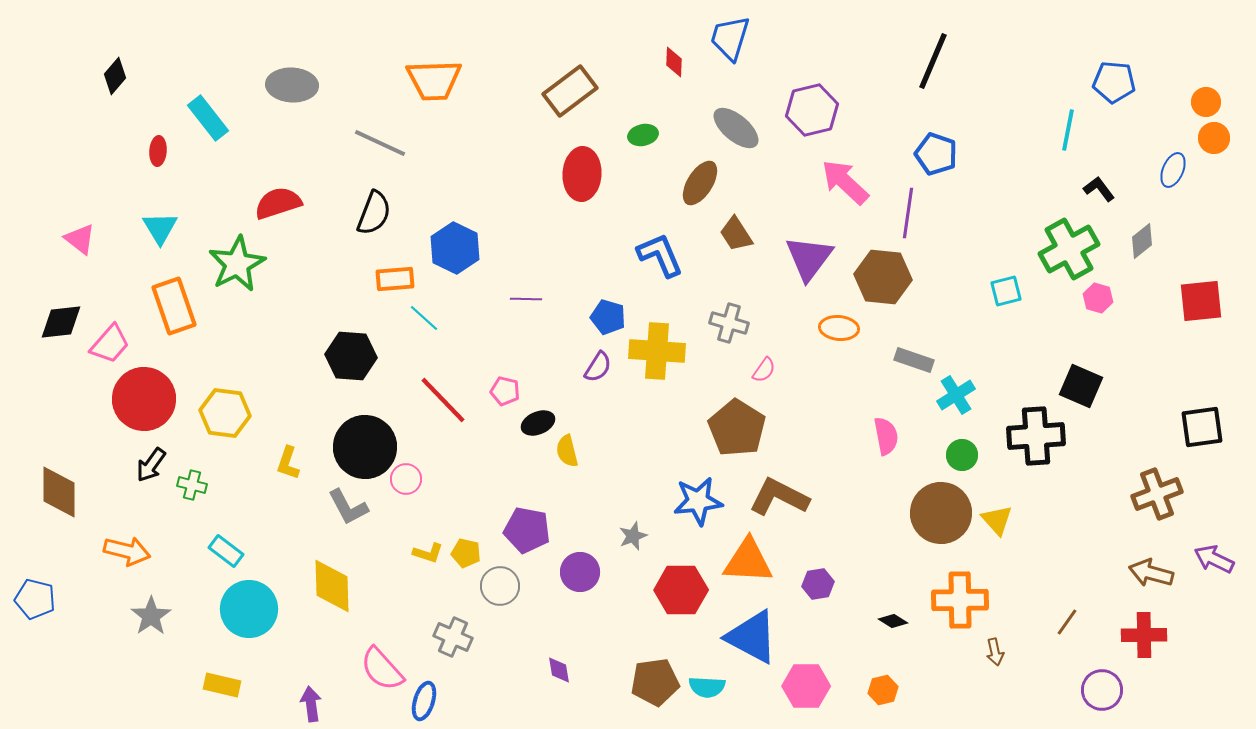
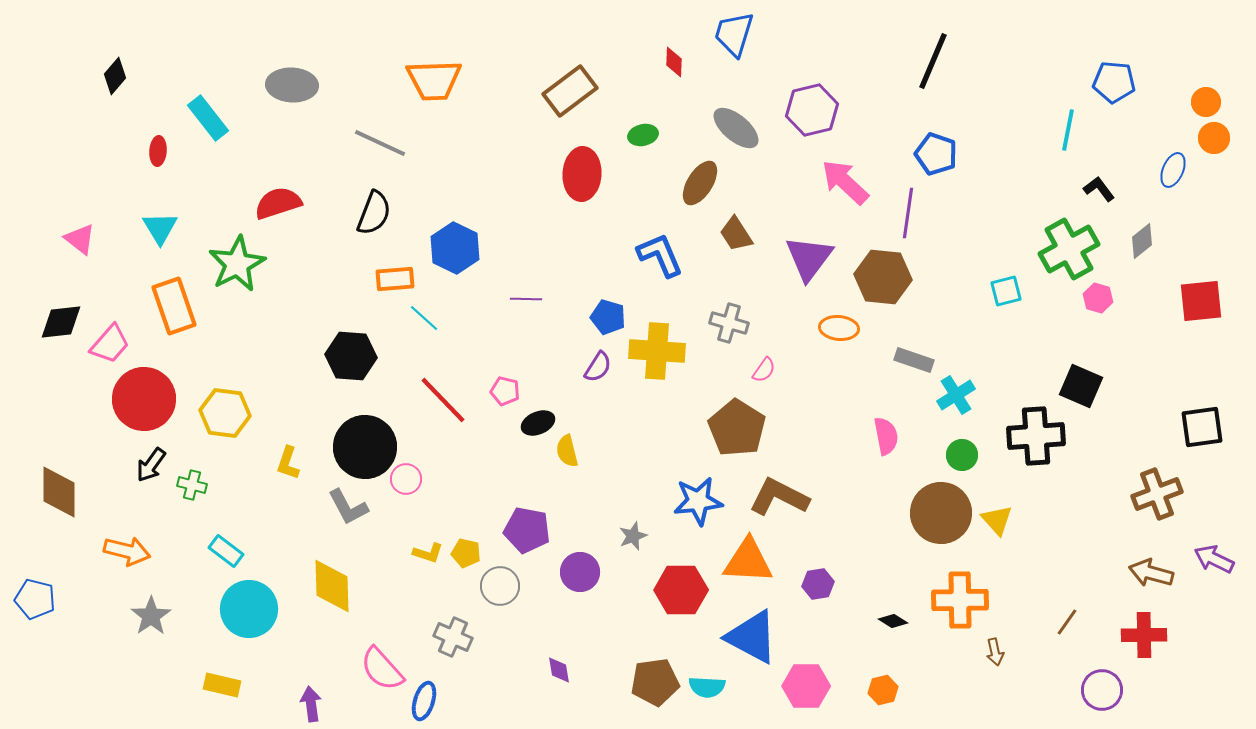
blue trapezoid at (730, 38): moved 4 px right, 4 px up
